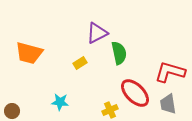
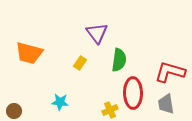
purple triangle: rotated 40 degrees counterclockwise
green semicircle: moved 7 px down; rotated 20 degrees clockwise
yellow rectangle: rotated 24 degrees counterclockwise
red ellipse: moved 2 px left; rotated 44 degrees clockwise
gray trapezoid: moved 2 px left
brown circle: moved 2 px right
